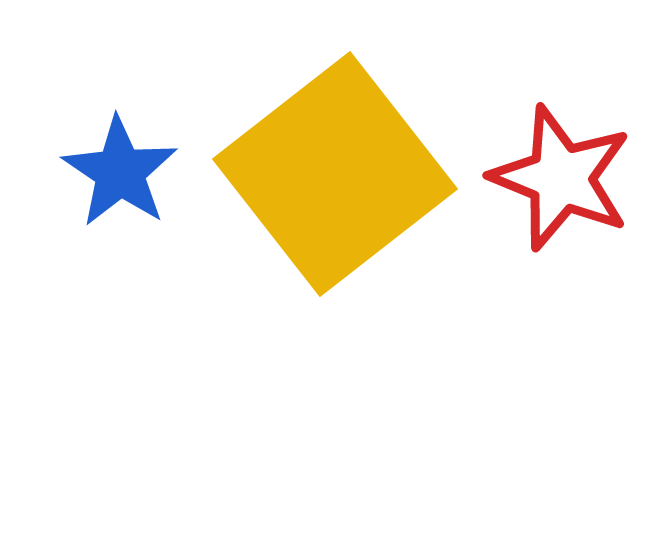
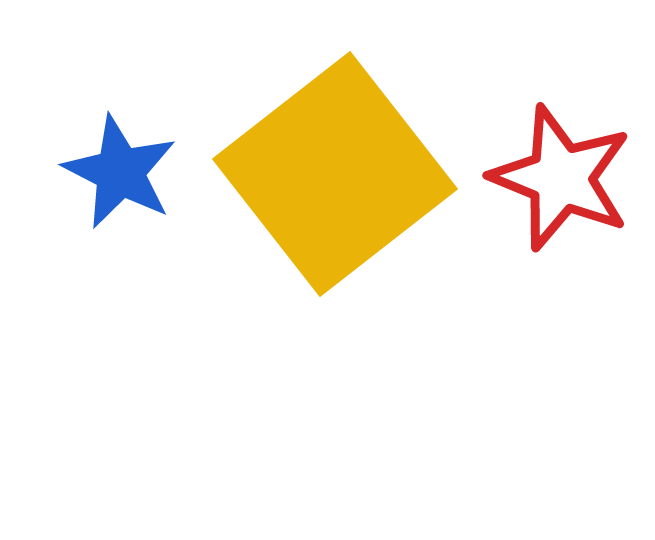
blue star: rotated 7 degrees counterclockwise
